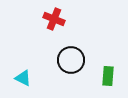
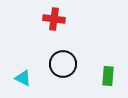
red cross: rotated 15 degrees counterclockwise
black circle: moved 8 px left, 4 px down
